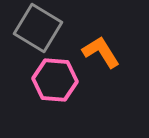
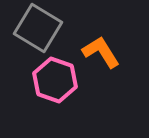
pink hexagon: rotated 15 degrees clockwise
